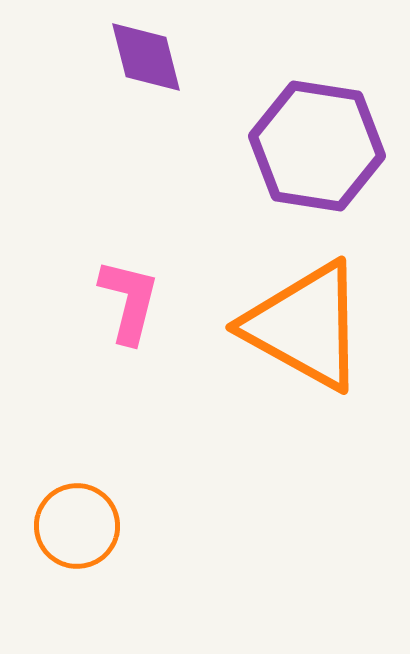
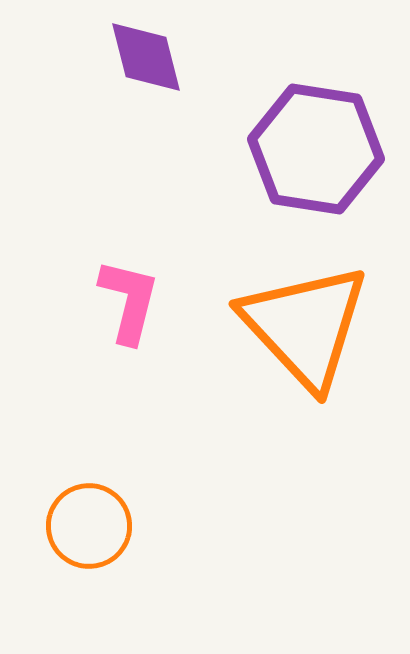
purple hexagon: moved 1 px left, 3 px down
orange triangle: rotated 18 degrees clockwise
orange circle: moved 12 px right
